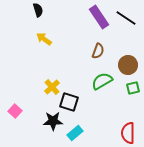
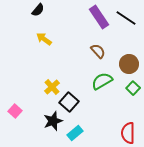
black semicircle: rotated 56 degrees clockwise
brown semicircle: rotated 63 degrees counterclockwise
brown circle: moved 1 px right, 1 px up
green square: rotated 32 degrees counterclockwise
black square: rotated 24 degrees clockwise
black star: rotated 18 degrees counterclockwise
